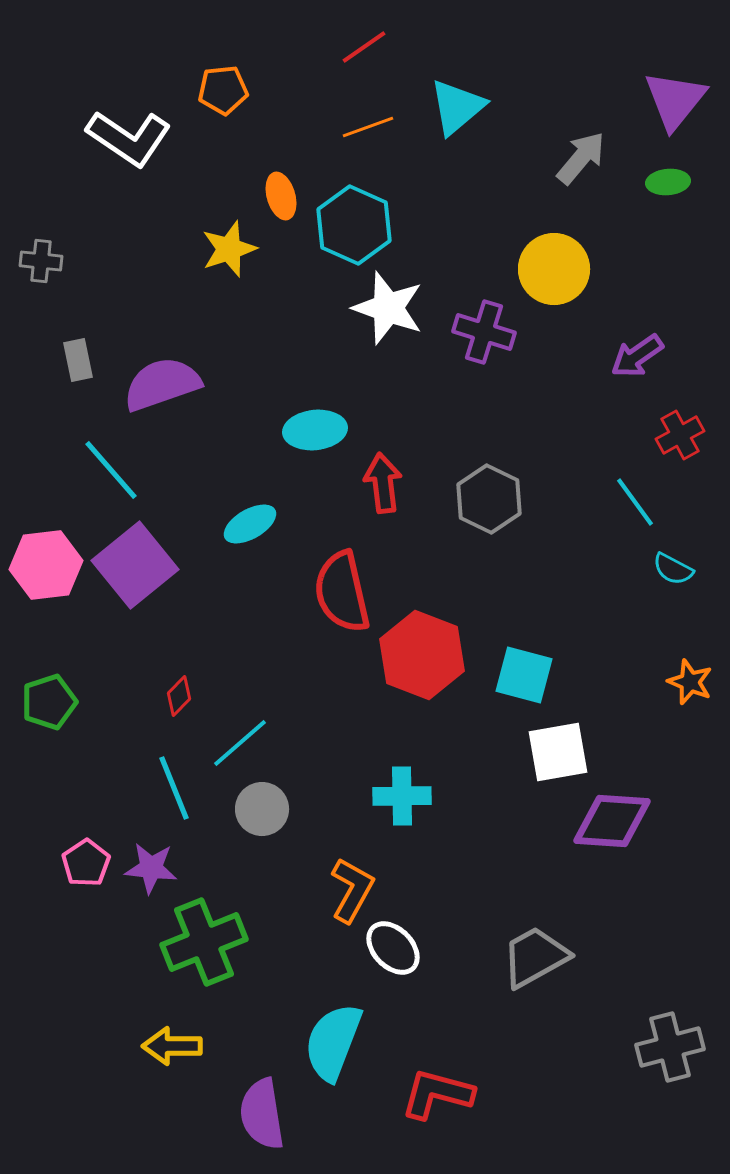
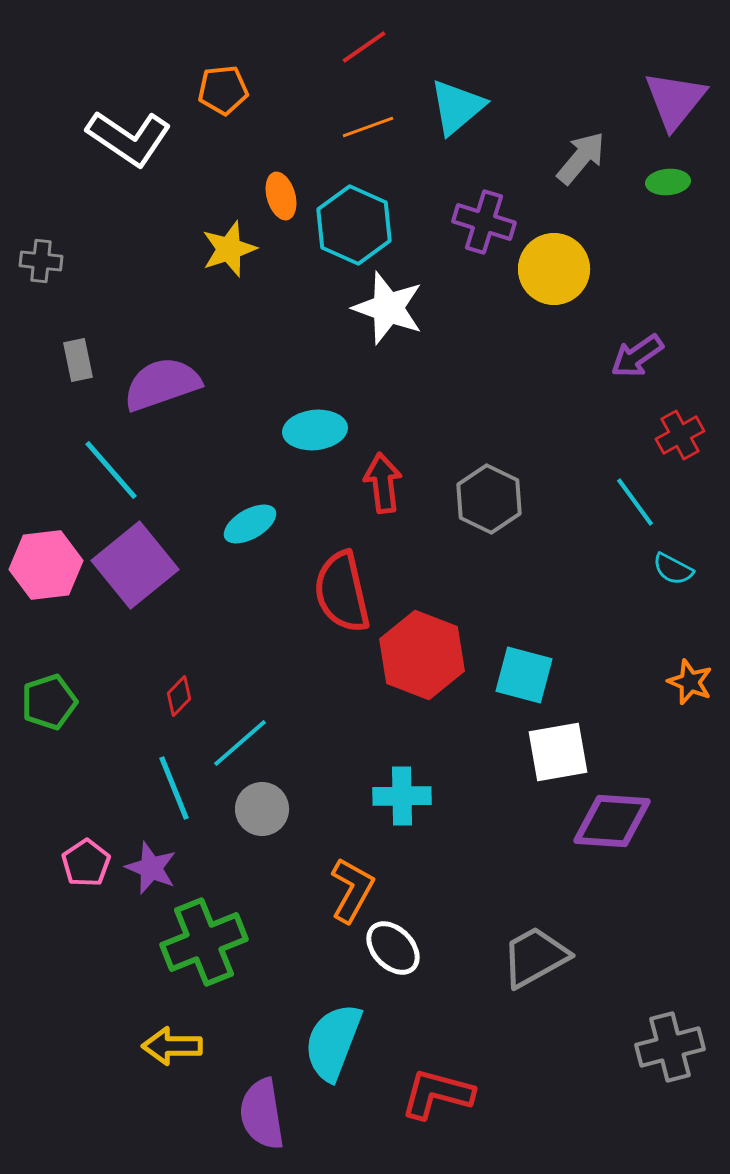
purple cross at (484, 332): moved 110 px up
purple star at (151, 868): rotated 16 degrees clockwise
